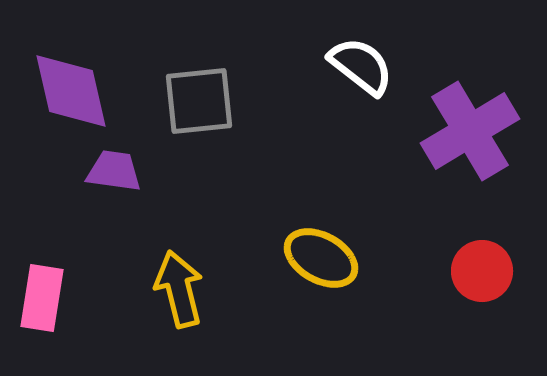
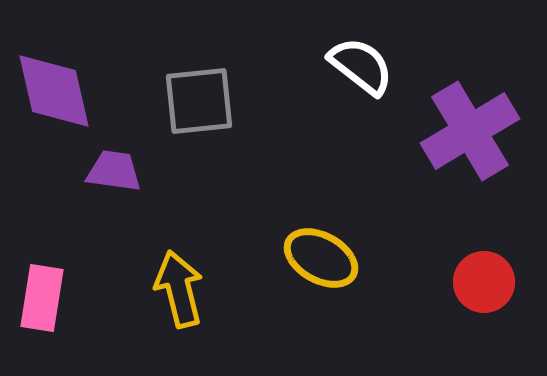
purple diamond: moved 17 px left
red circle: moved 2 px right, 11 px down
